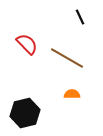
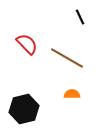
black hexagon: moved 1 px left, 4 px up
